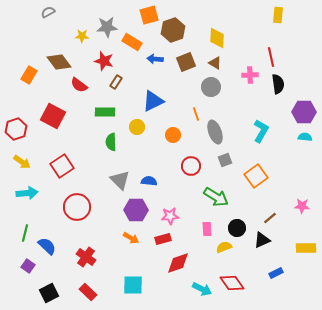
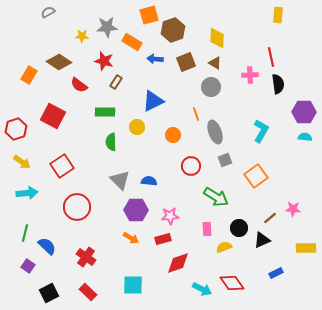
brown diamond at (59, 62): rotated 20 degrees counterclockwise
pink star at (302, 206): moved 9 px left, 3 px down
black circle at (237, 228): moved 2 px right
